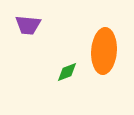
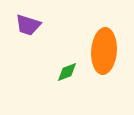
purple trapezoid: rotated 12 degrees clockwise
